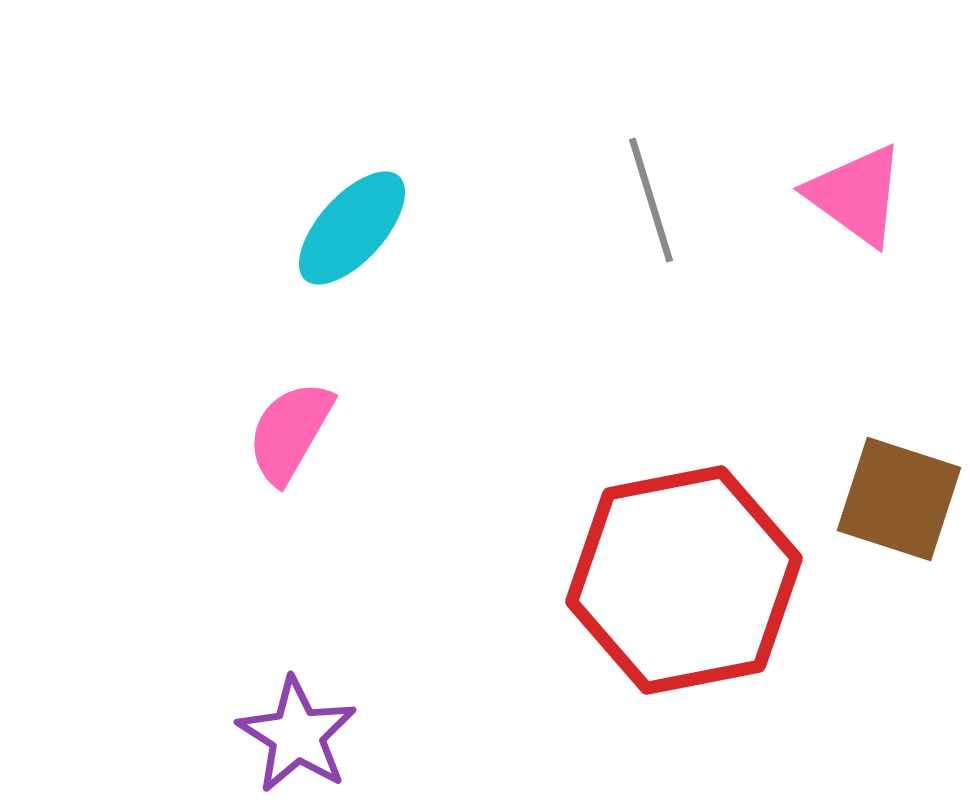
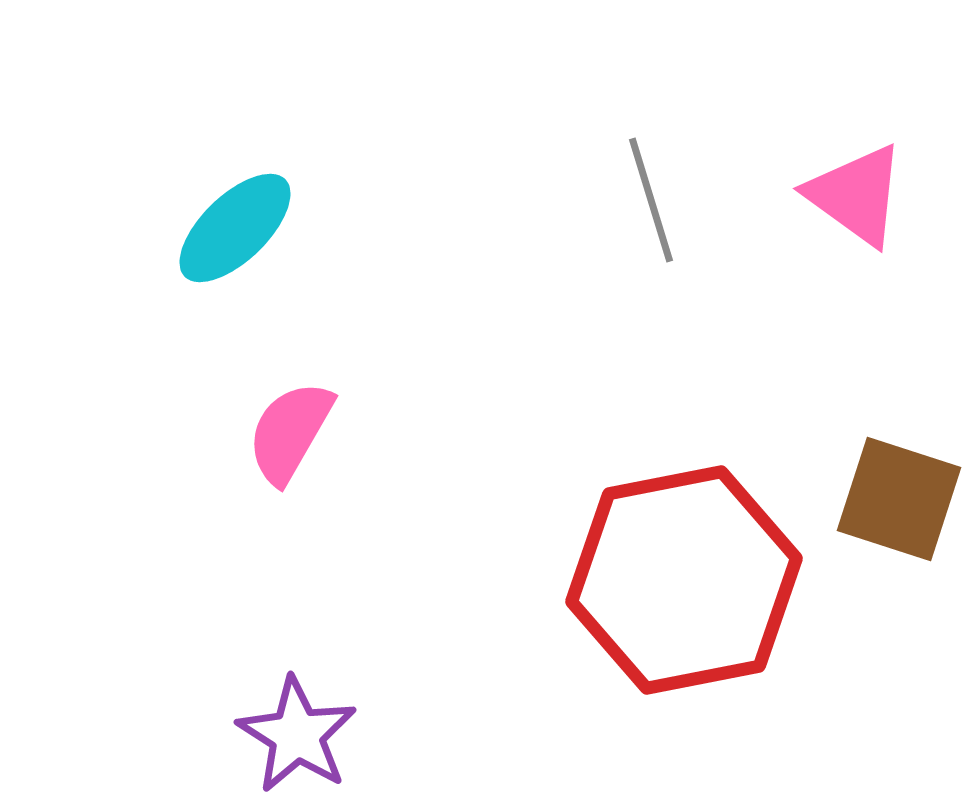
cyan ellipse: moved 117 px left; rotated 4 degrees clockwise
